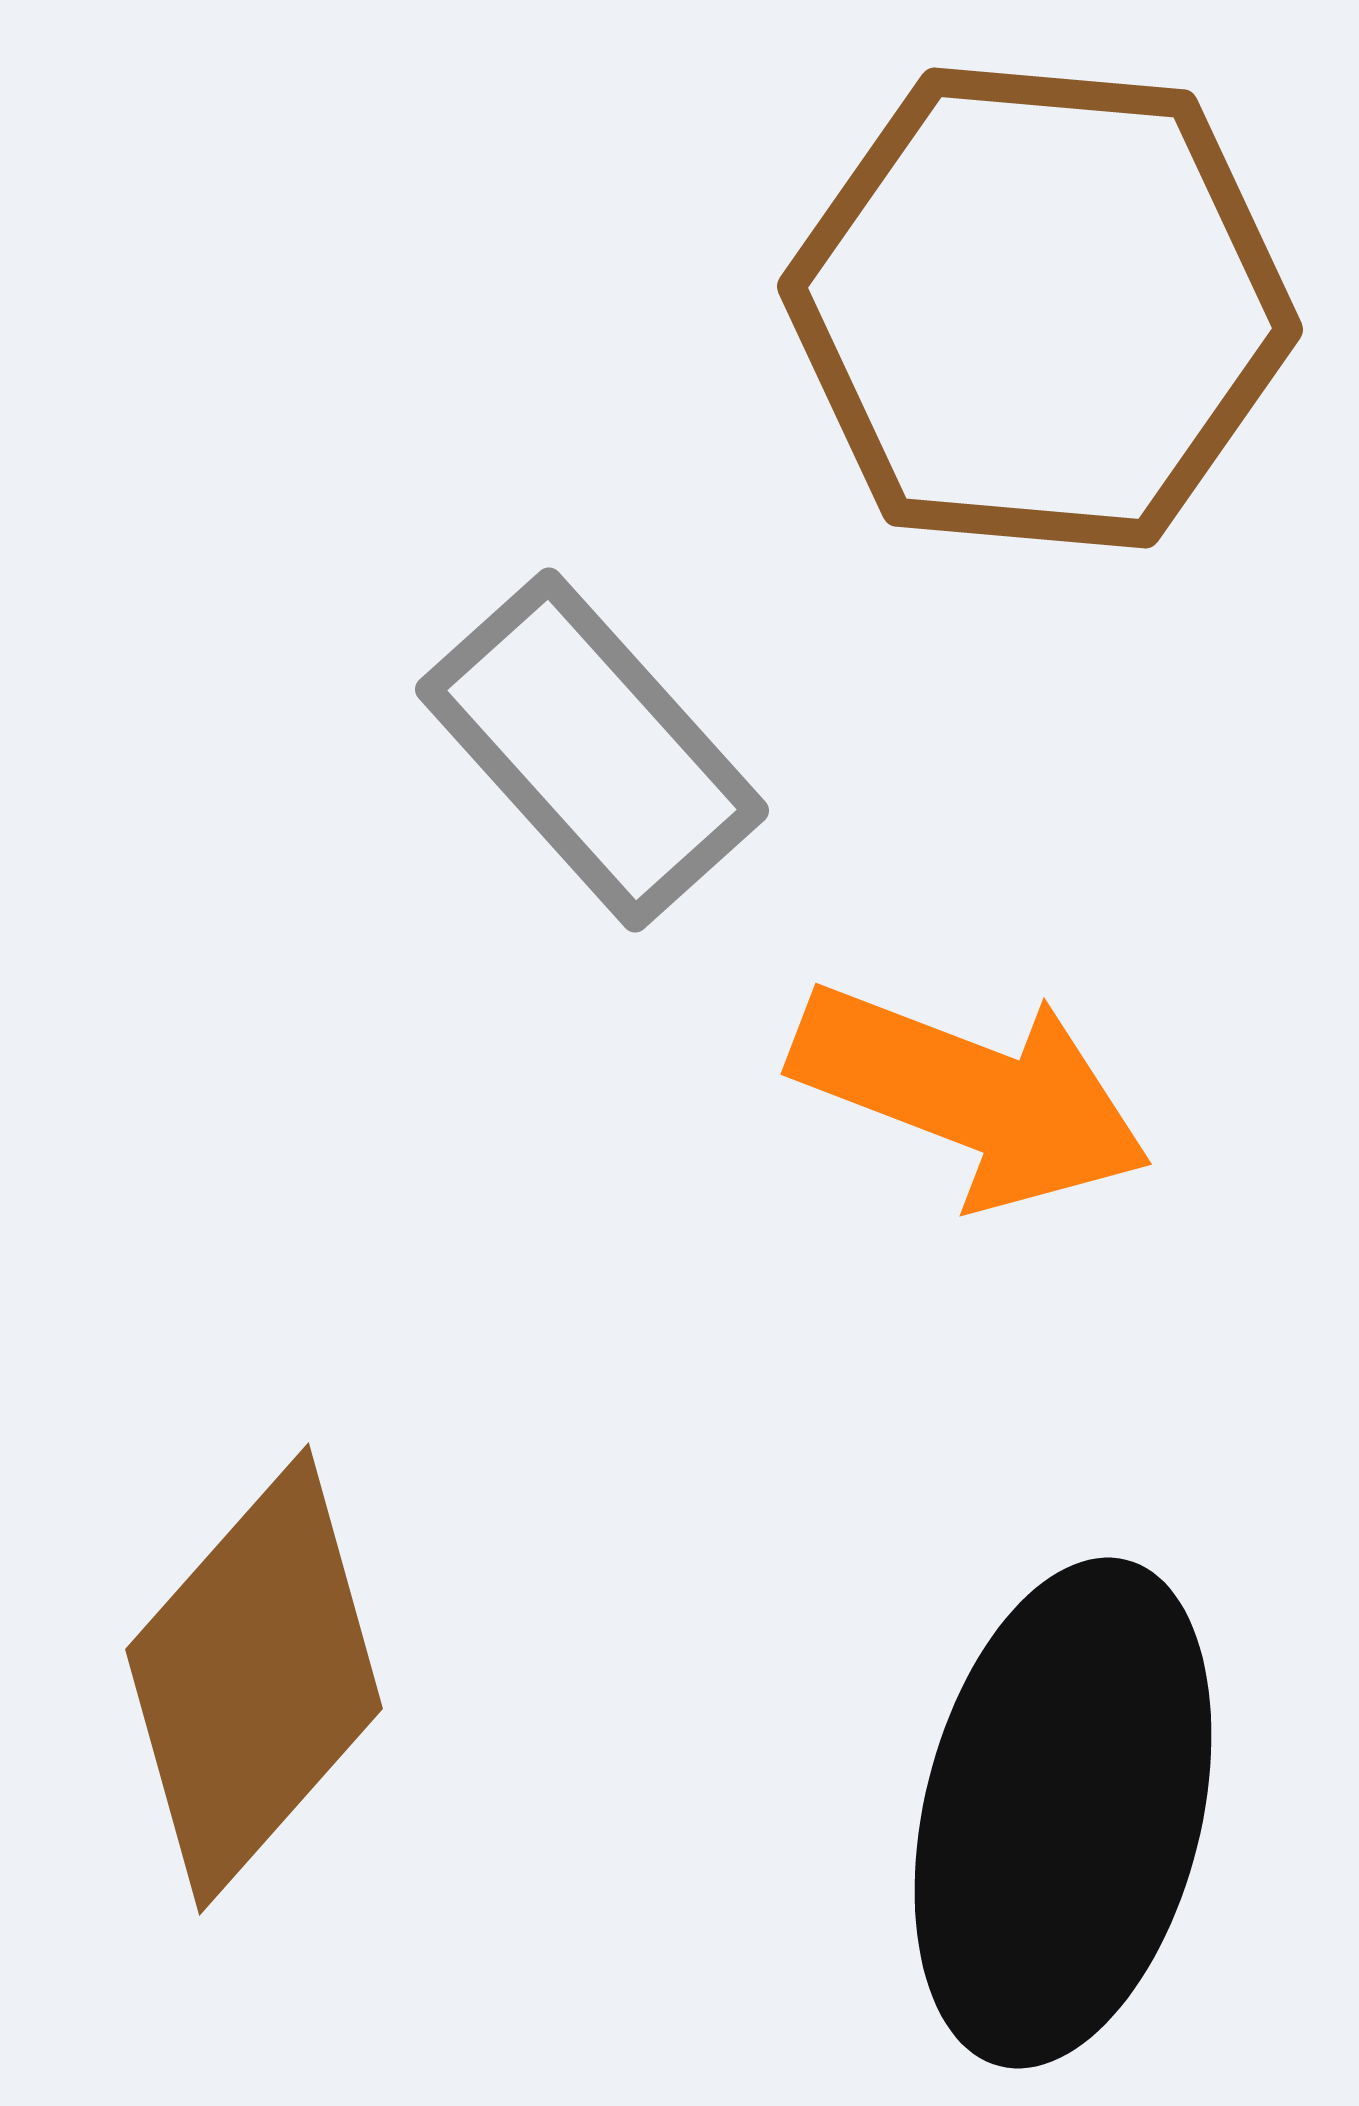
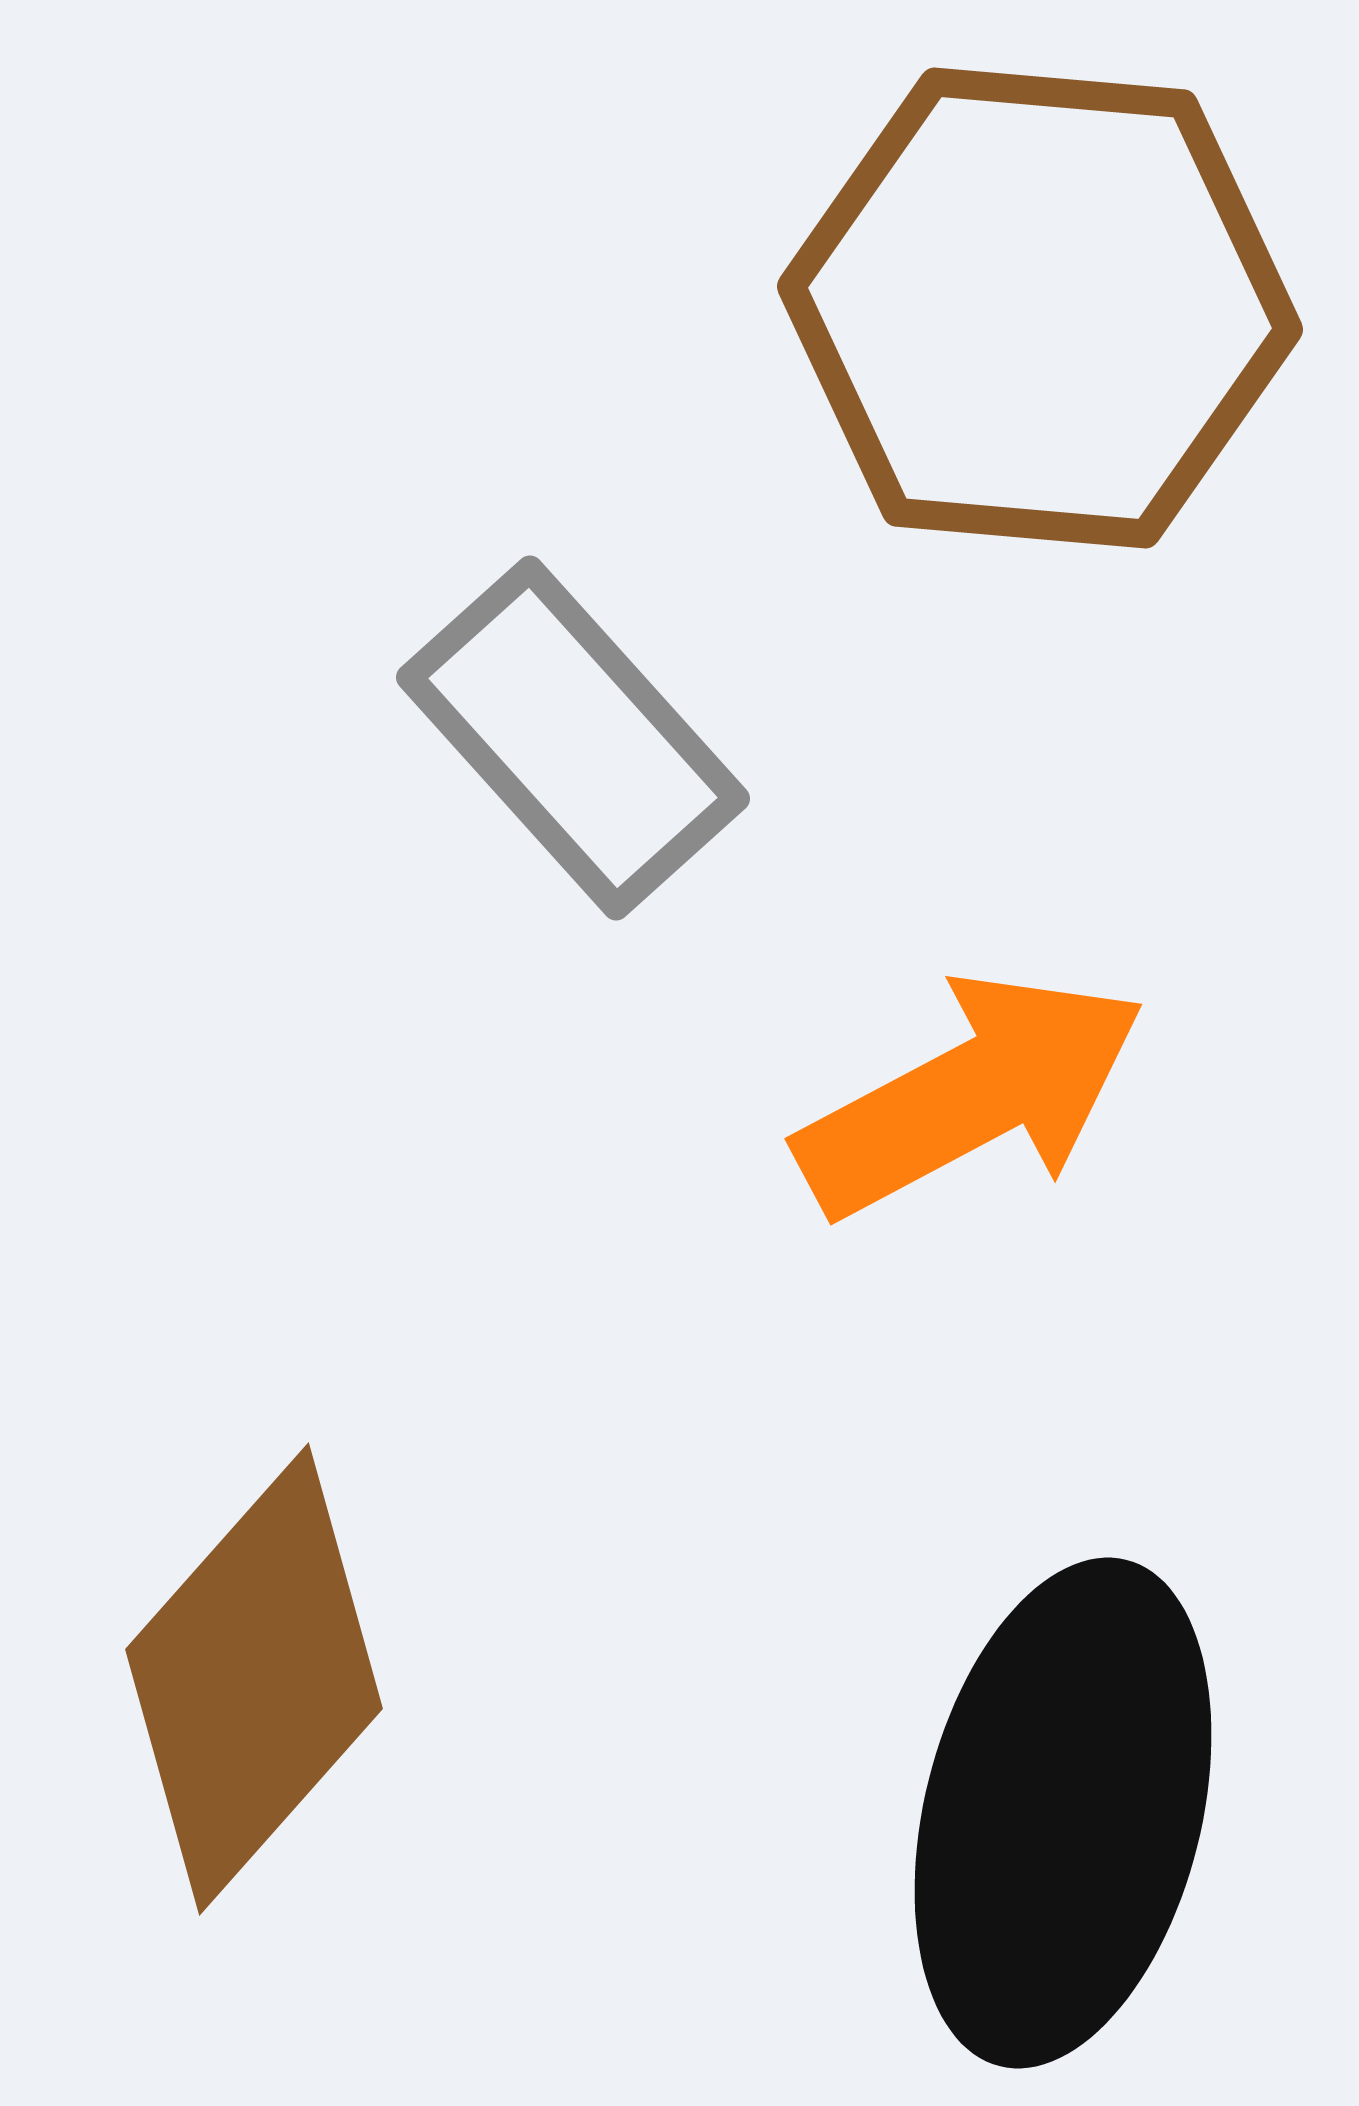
gray rectangle: moved 19 px left, 12 px up
orange arrow: rotated 49 degrees counterclockwise
